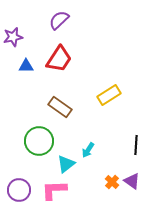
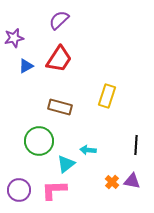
purple star: moved 1 px right, 1 px down
blue triangle: rotated 28 degrees counterclockwise
yellow rectangle: moved 2 px left, 1 px down; rotated 40 degrees counterclockwise
brown rectangle: rotated 20 degrees counterclockwise
cyan arrow: rotated 63 degrees clockwise
purple triangle: rotated 24 degrees counterclockwise
